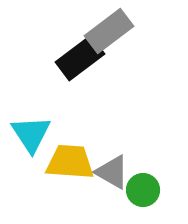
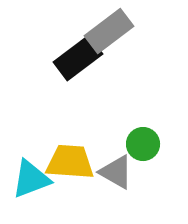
black rectangle: moved 2 px left
cyan triangle: moved 45 px down; rotated 42 degrees clockwise
gray triangle: moved 4 px right
green circle: moved 46 px up
